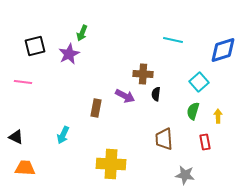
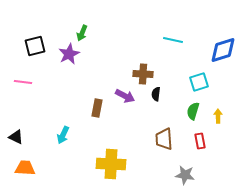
cyan square: rotated 24 degrees clockwise
brown rectangle: moved 1 px right
red rectangle: moved 5 px left, 1 px up
